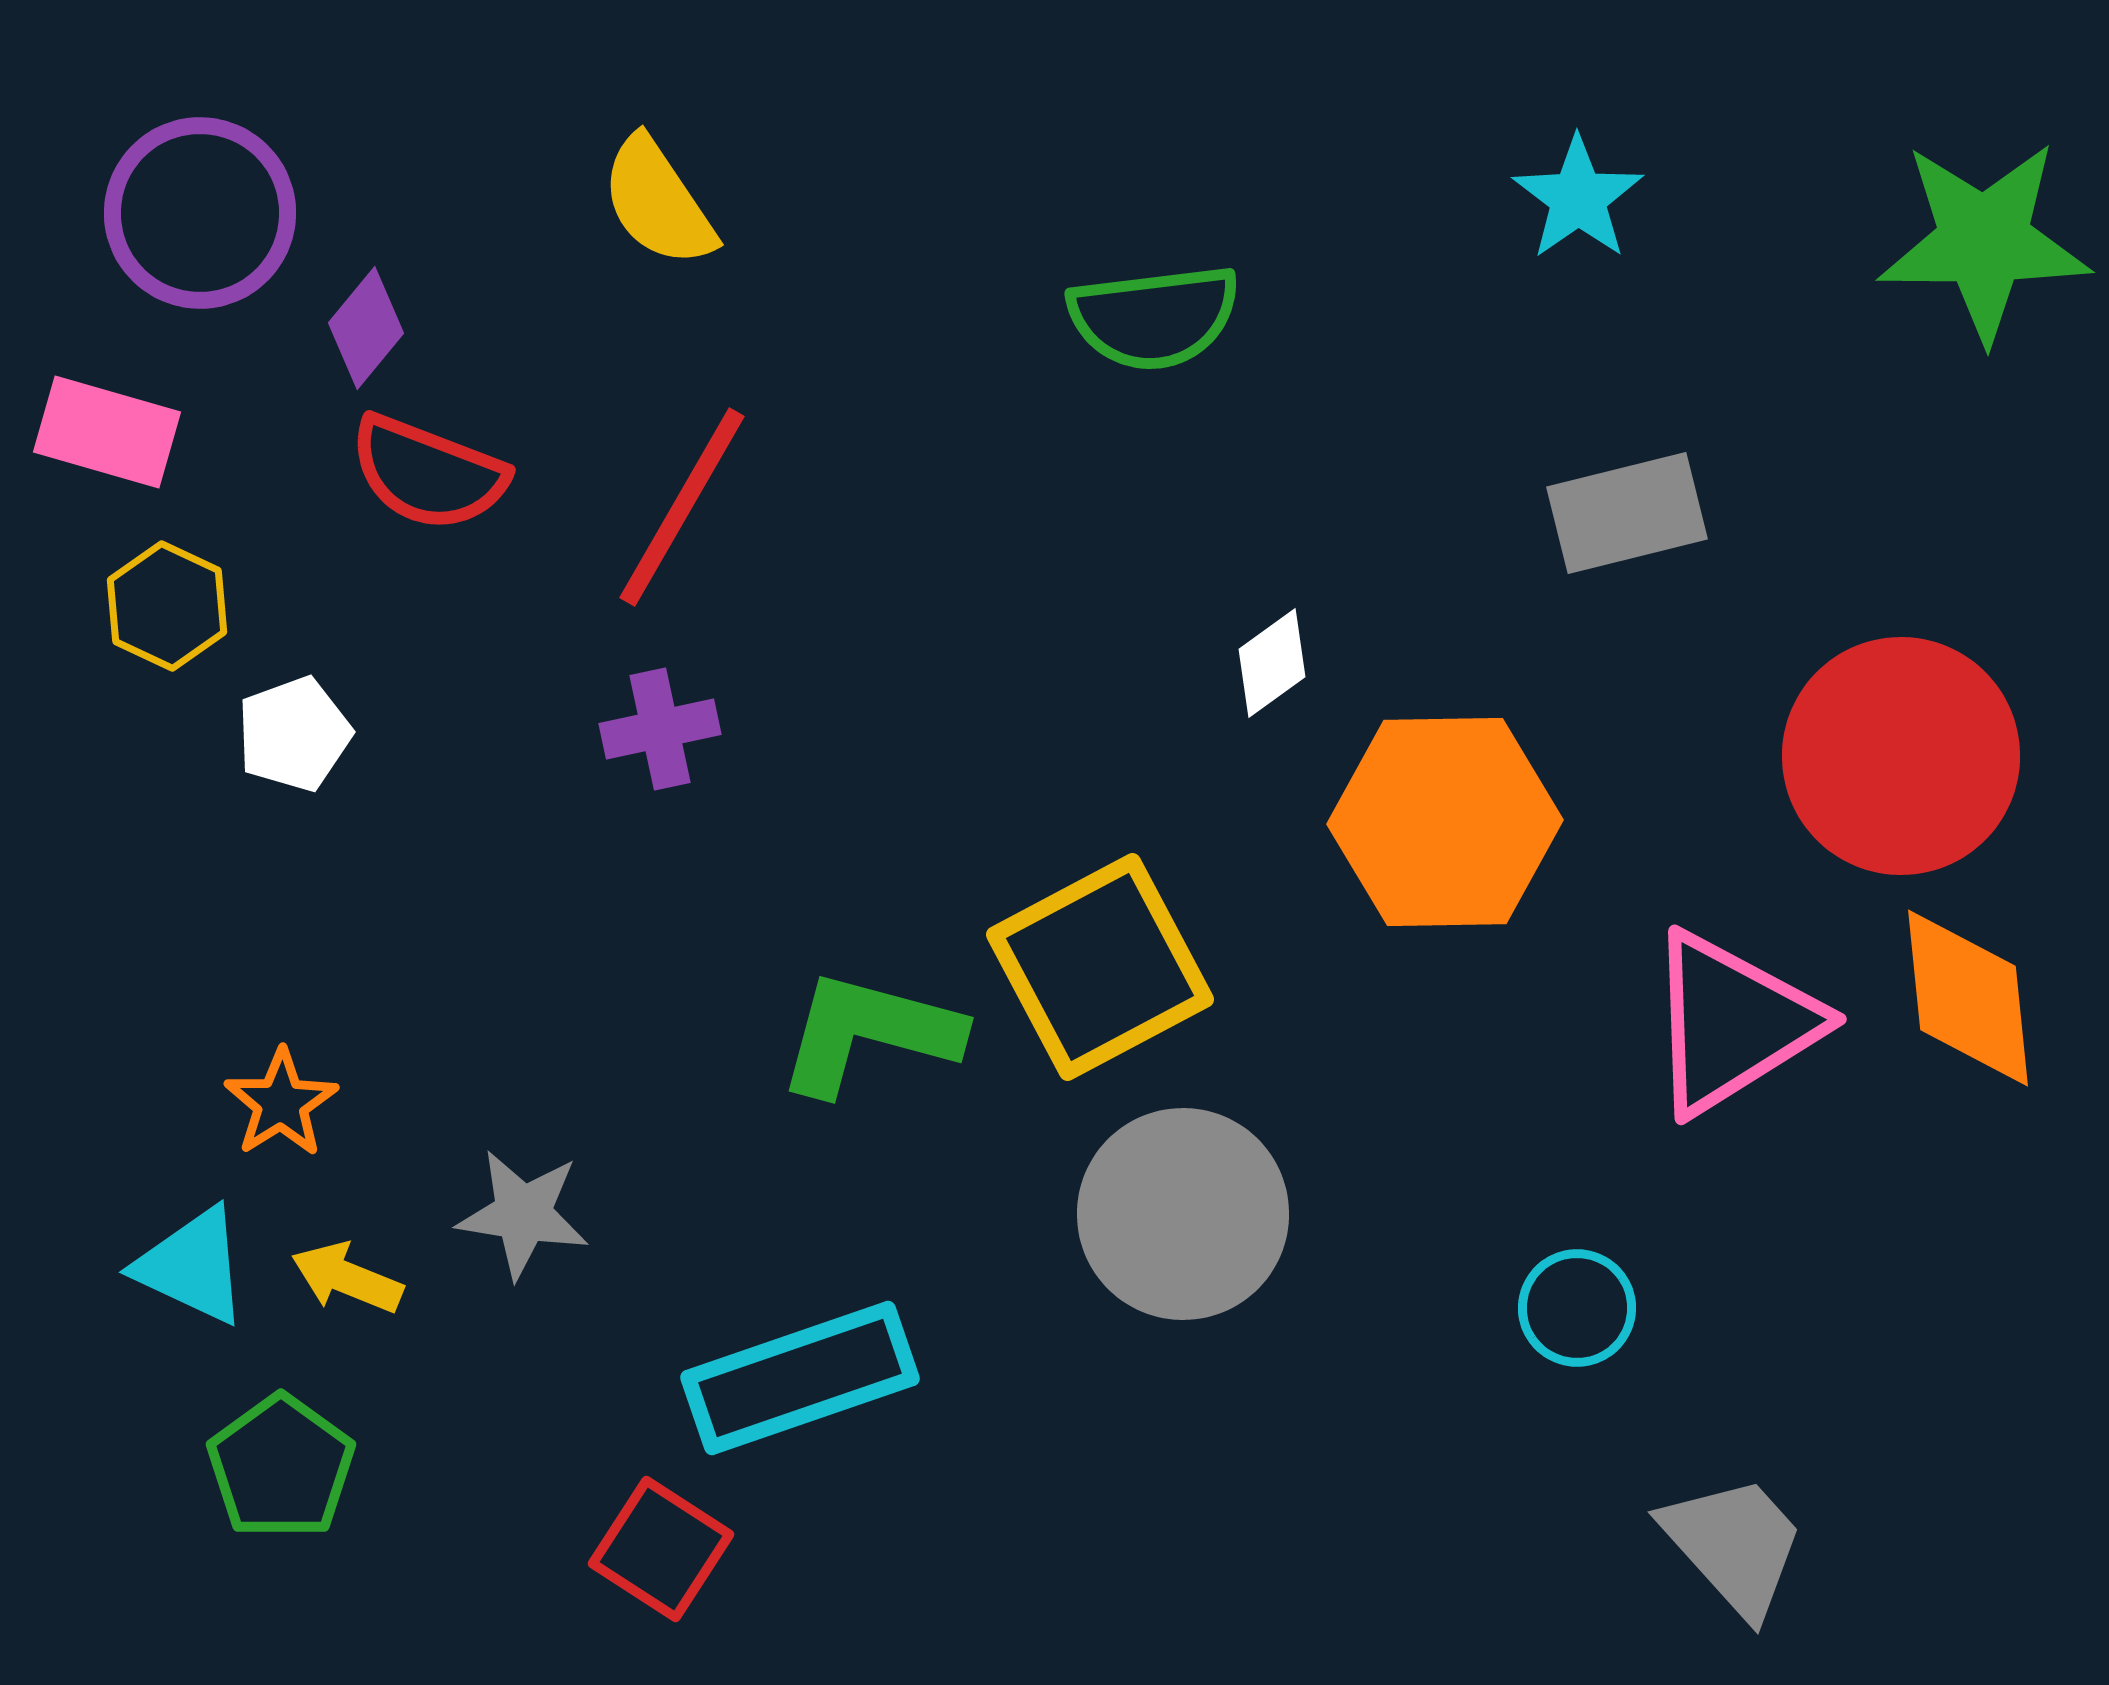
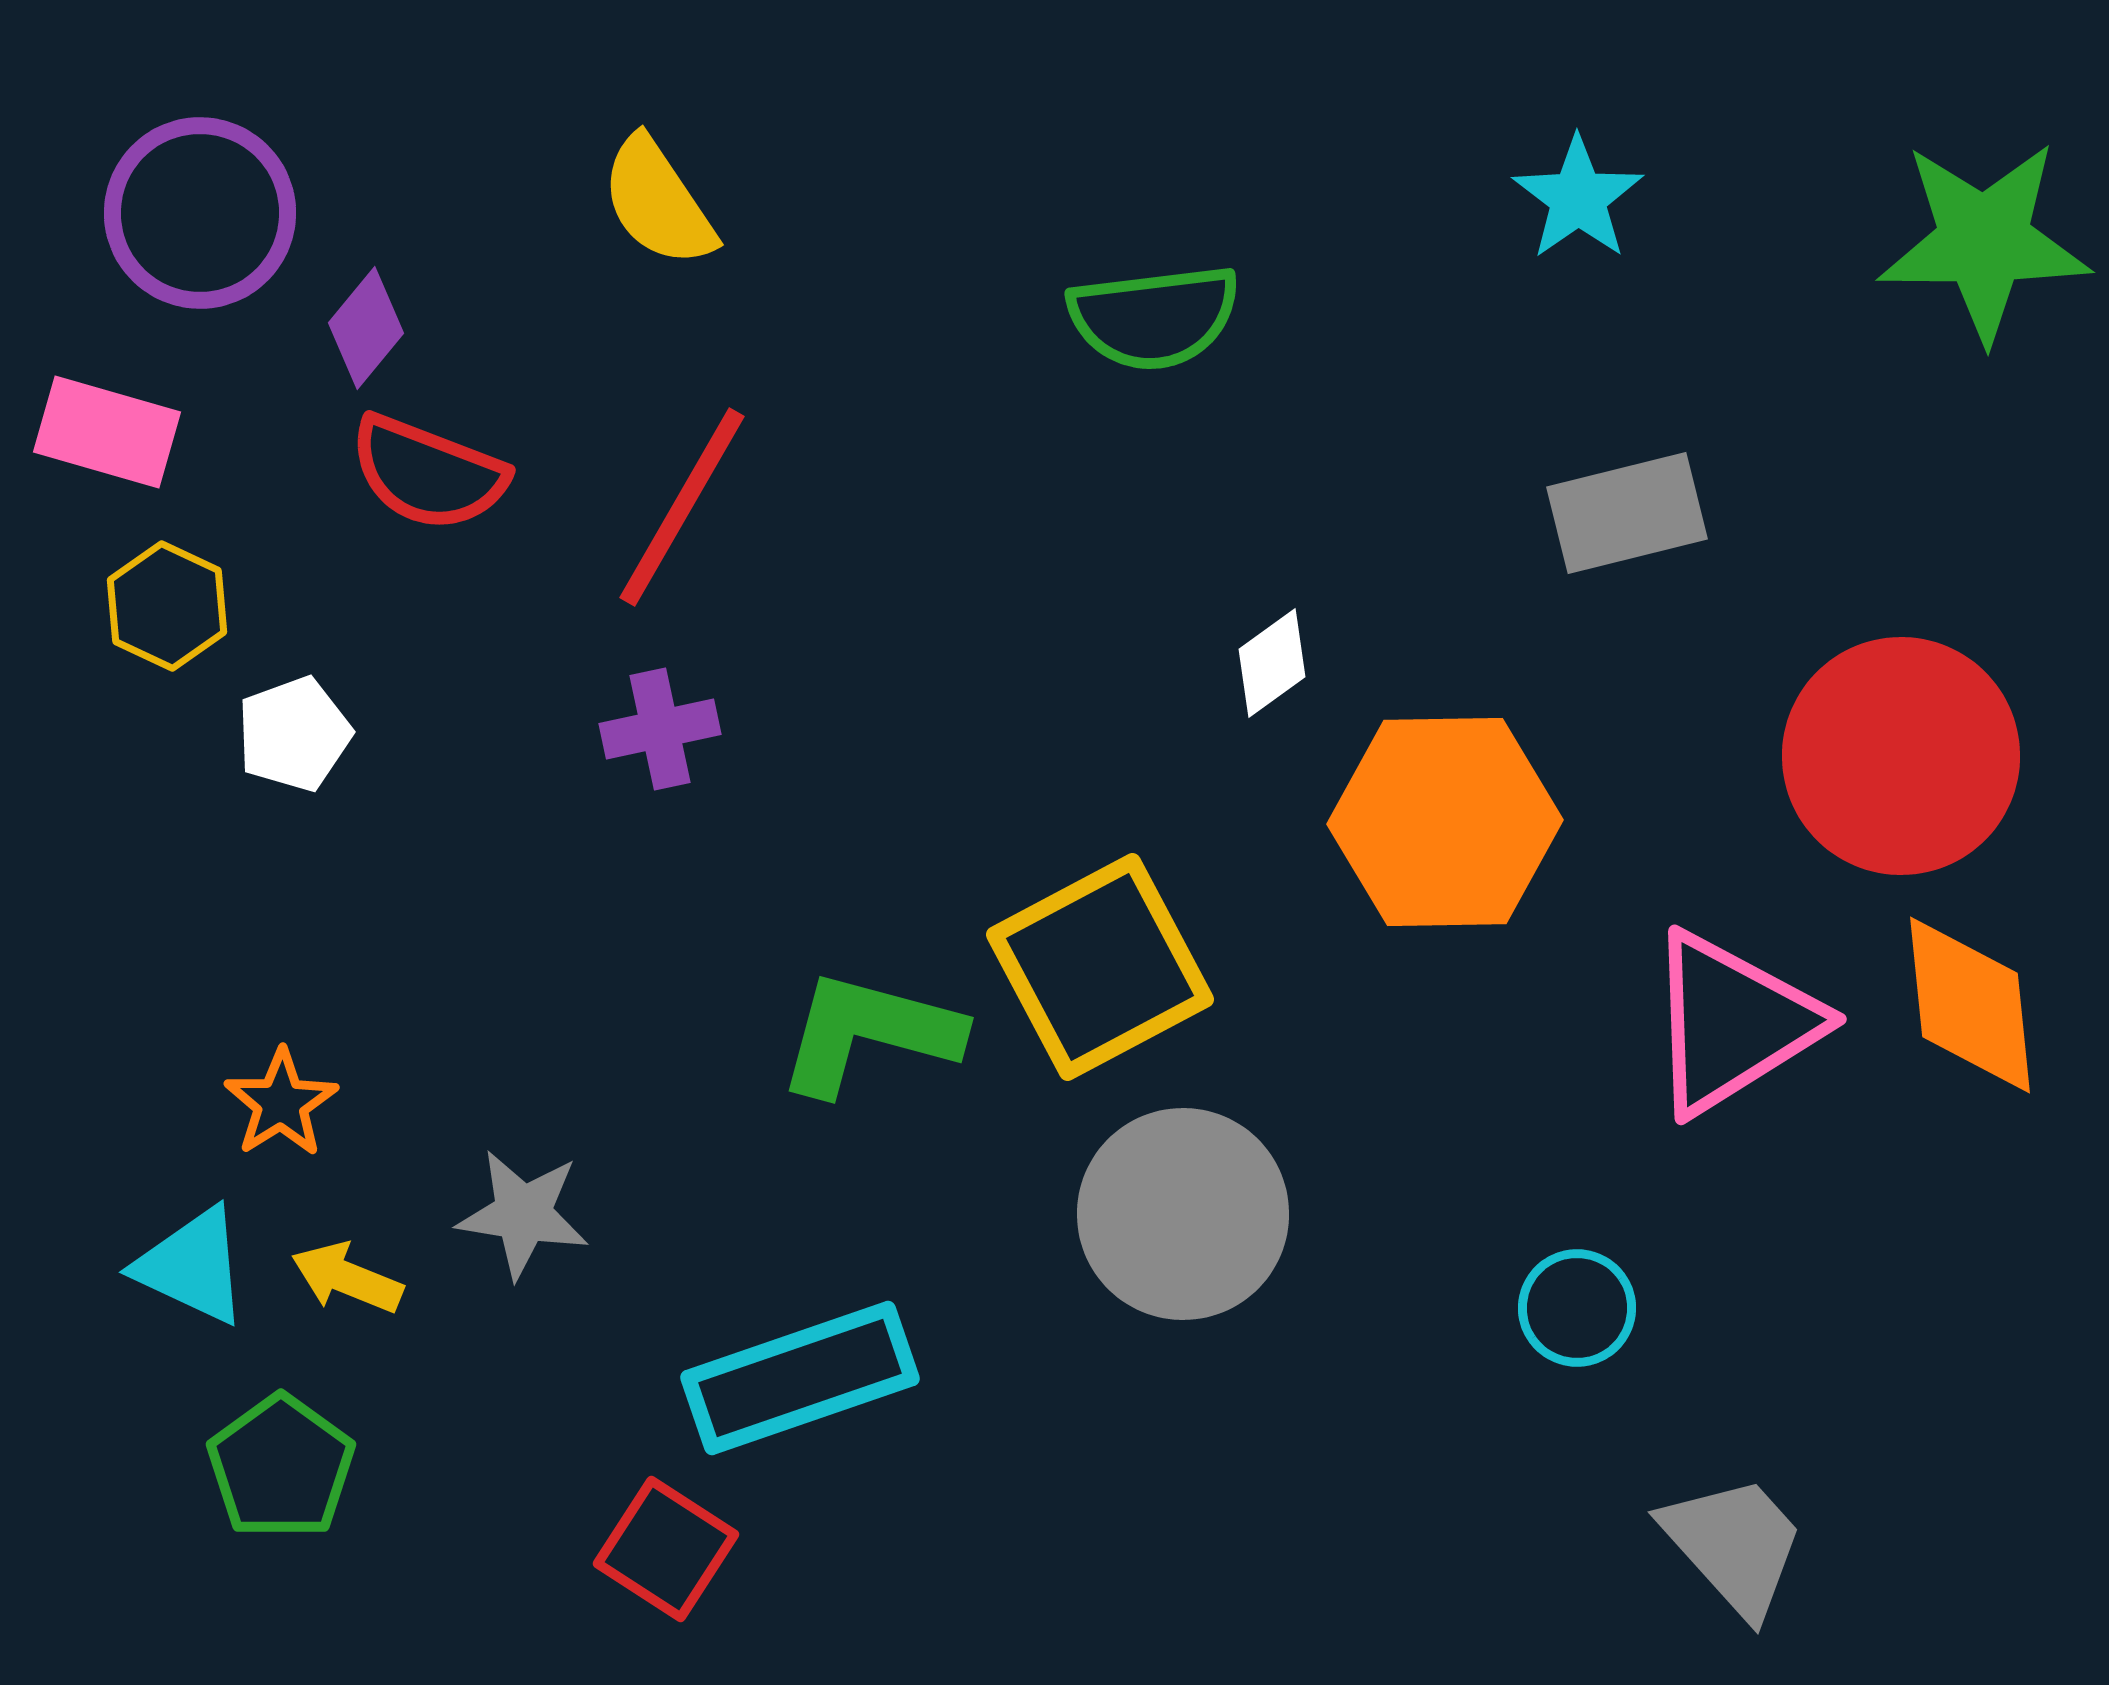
orange diamond: moved 2 px right, 7 px down
red square: moved 5 px right
